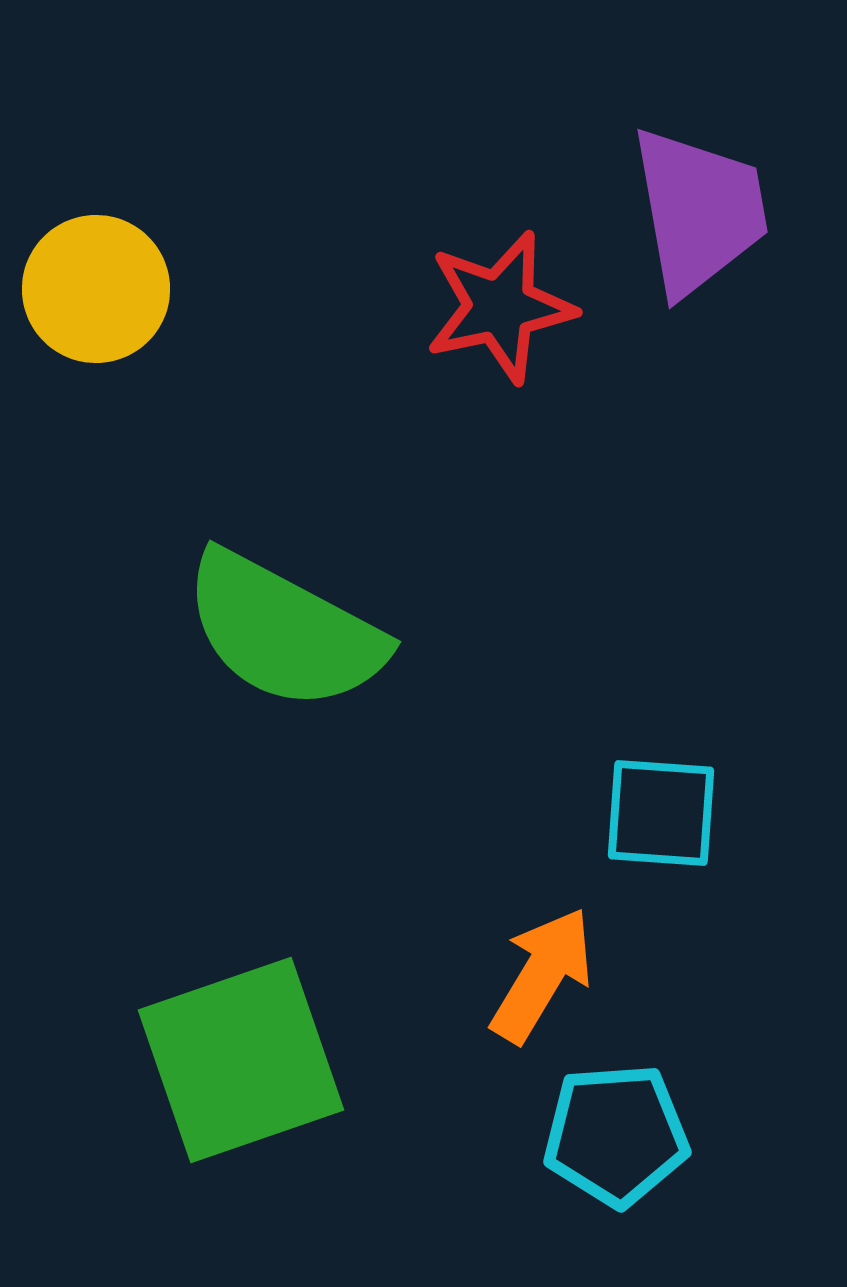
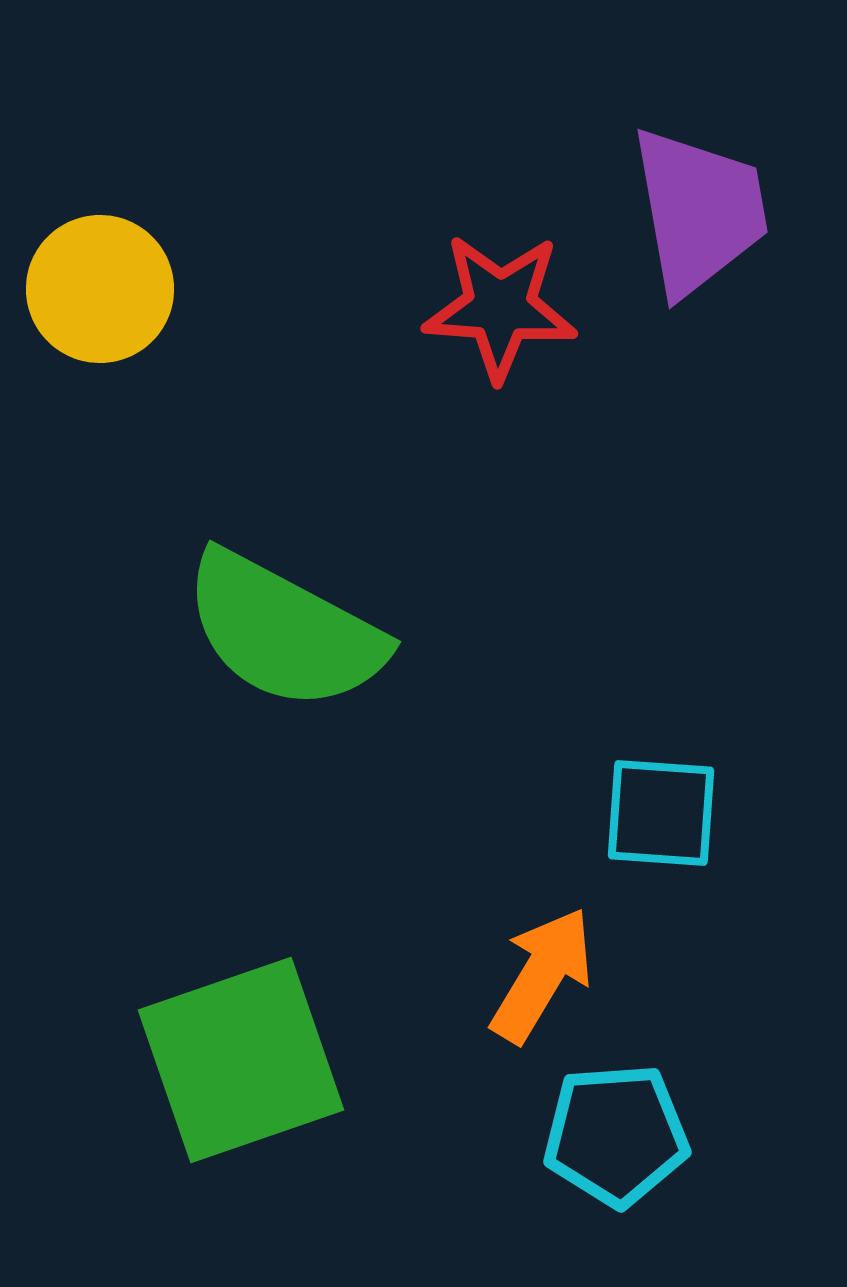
yellow circle: moved 4 px right
red star: rotated 16 degrees clockwise
